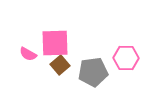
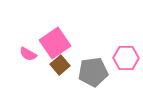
pink square: rotated 32 degrees counterclockwise
